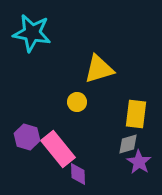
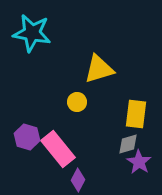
purple diamond: moved 6 px down; rotated 30 degrees clockwise
